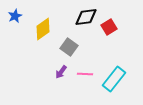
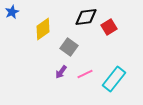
blue star: moved 3 px left, 4 px up
pink line: rotated 28 degrees counterclockwise
